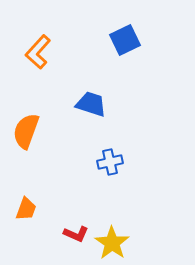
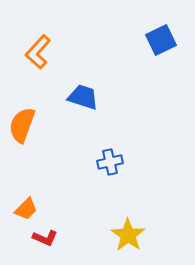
blue square: moved 36 px right
blue trapezoid: moved 8 px left, 7 px up
orange semicircle: moved 4 px left, 6 px up
orange trapezoid: rotated 25 degrees clockwise
red L-shape: moved 31 px left, 4 px down
yellow star: moved 16 px right, 8 px up
